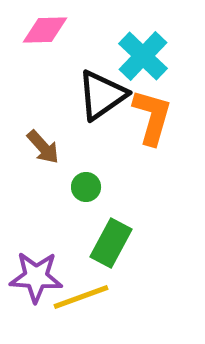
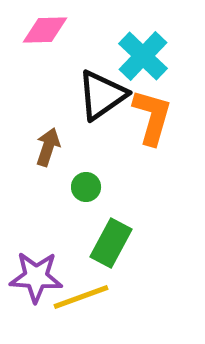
brown arrow: moved 5 px right; rotated 120 degrees counterclockwise
